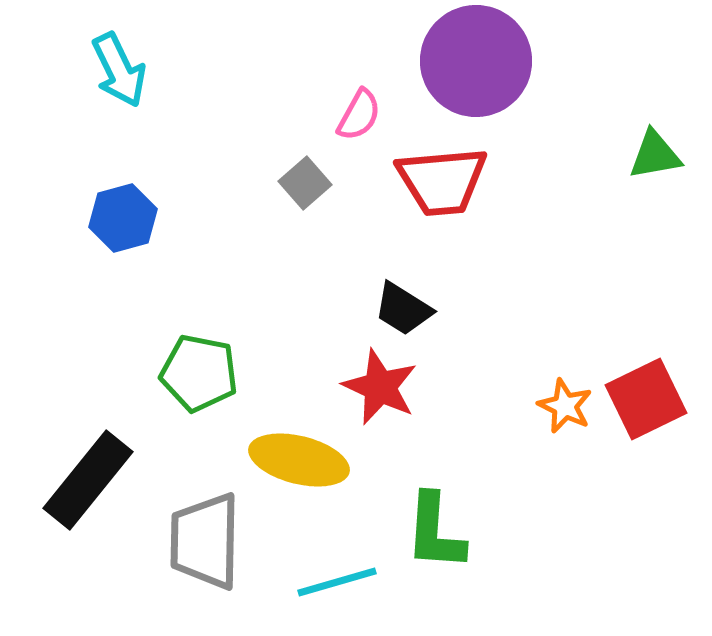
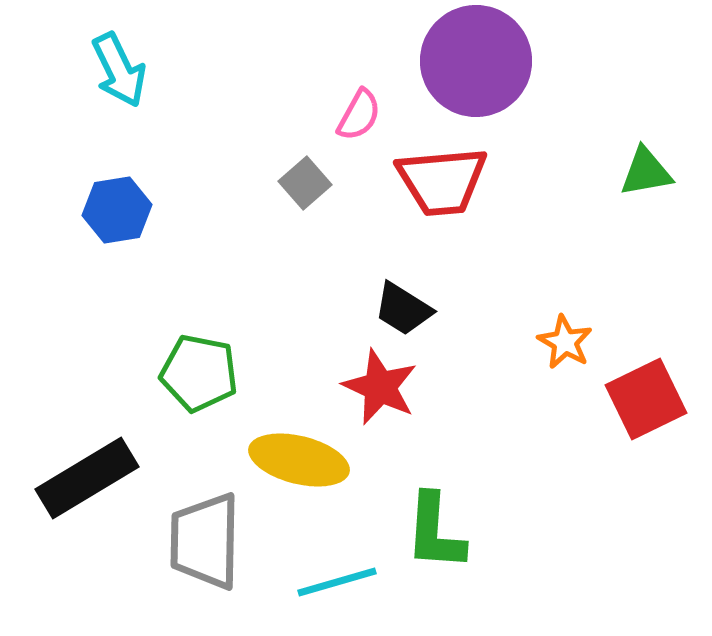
green triangle: moved 9 px left, 17 px down
blue hexagon: moved 6 px left, 8 px up; rotated 6 degrees clockwise
orange star: moved 64 px up; rotated 4 degrees clockwise
black rectangle: moved 1 px left, 2 px up; rotated 20 degrees clockwise
